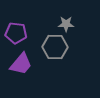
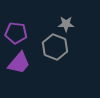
gray hexagon: rotated 20 degrees clockwise
purple trapezoid: moved 2 px left, 1 px up
